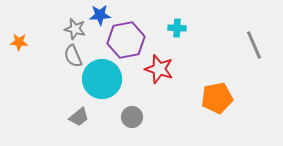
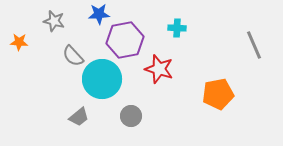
blue star: moved 1 px left, 1 px up
gray star: moved 21 px left, 8 px up
purple hexagon: moved 1 px left
gray semicircle: rotated 20 degrees counterclockwise
orange pentagon: moved 1 px right, 4 px up
gray circle: moved 1 px left, 1 px up
